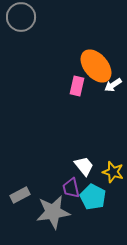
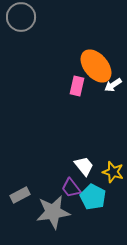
purple trapezoid: rotated 25 degrees counterclockwise
